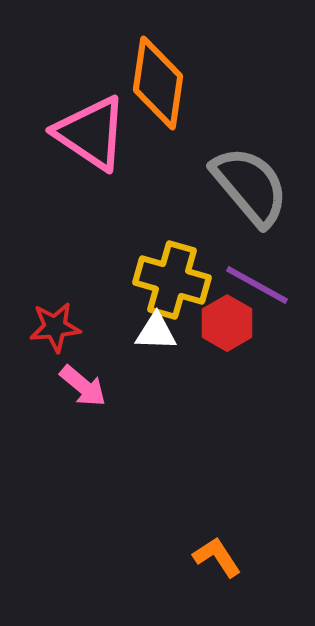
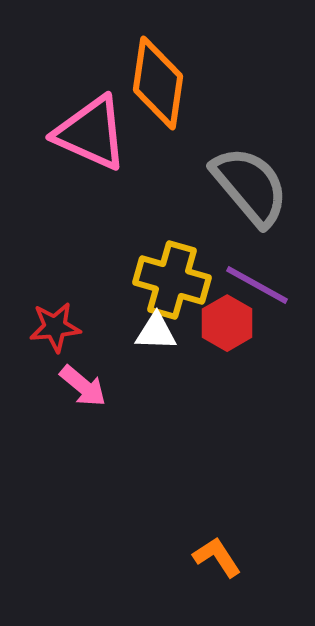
pink triangle: rotated 10 degrees counterclockwise
